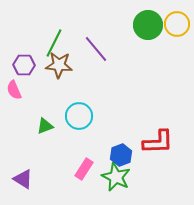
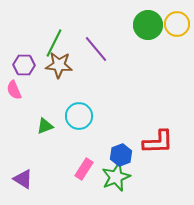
green star: rotated 24 degrees clockwise
